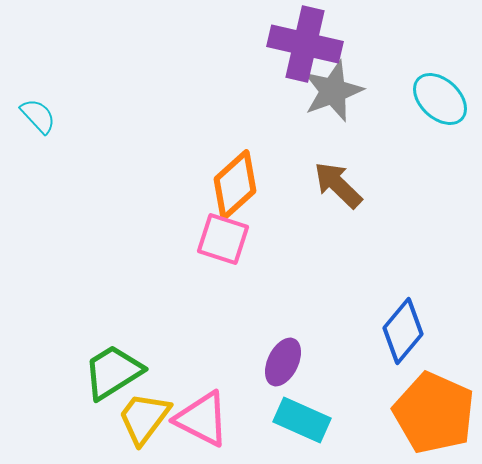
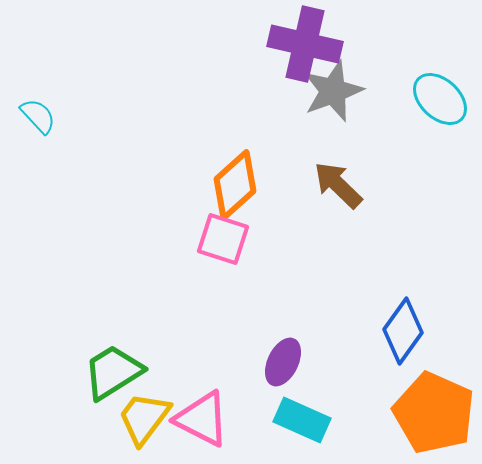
blue diamond: rotated 4 degrees counterclockwise
